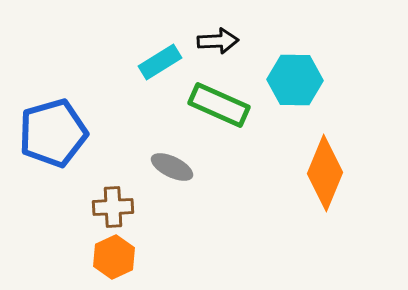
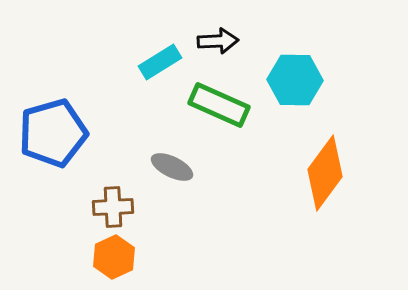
orange diamond: rotated 14 degrees clockwise
